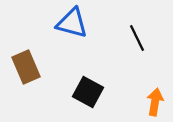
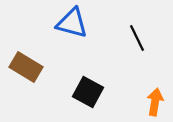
brown rectangle: rotated 36 degrees counterclockwise
